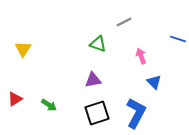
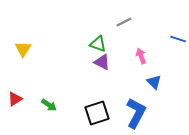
purple triangle: moved 9 px right, 18 px up; rotated 36 degrees clockwise
